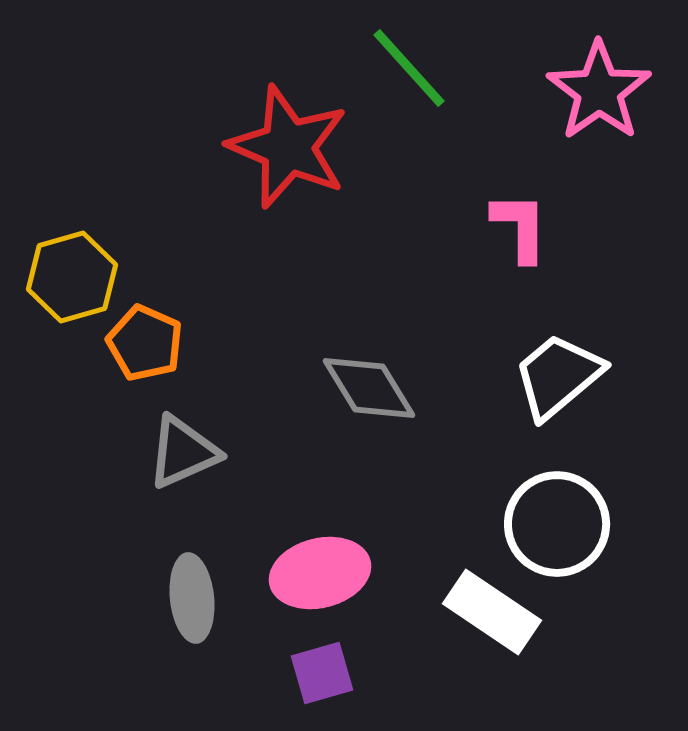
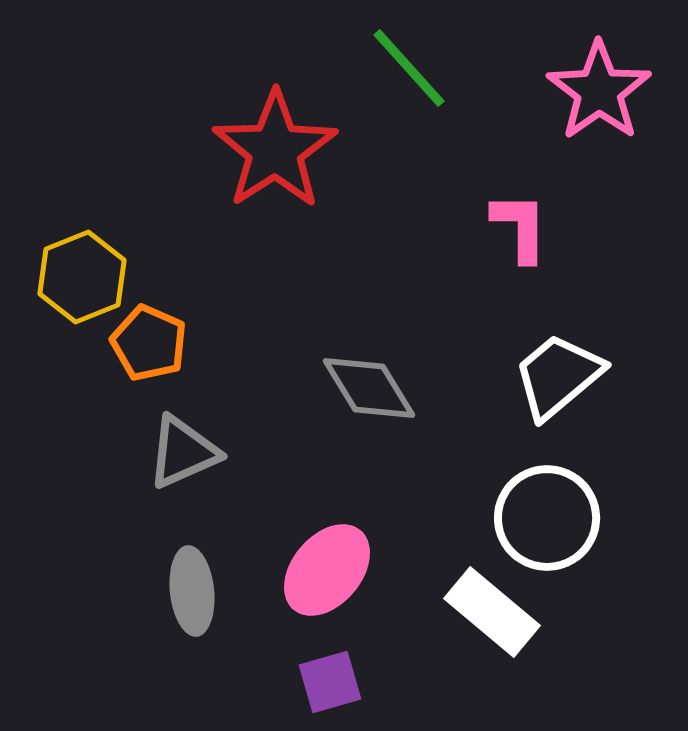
red star: moved 13 px left, 3 px down; rotated 16 degrees clockwise
yellow hexagon: moved 10 px right; rotated 6 degrees counterclockwise
orange pentagon: moved 4 px right
white circle: moved 10 px left, 6 px up
pink ellipse: moved 7 px right, 3 px up; rotated 36 degrees counterclockwise
gray ellipse: moved 7 px up
white rectangle: rotated 6 degrees clockwise
purple square: moved 8 px right, 9 px down
